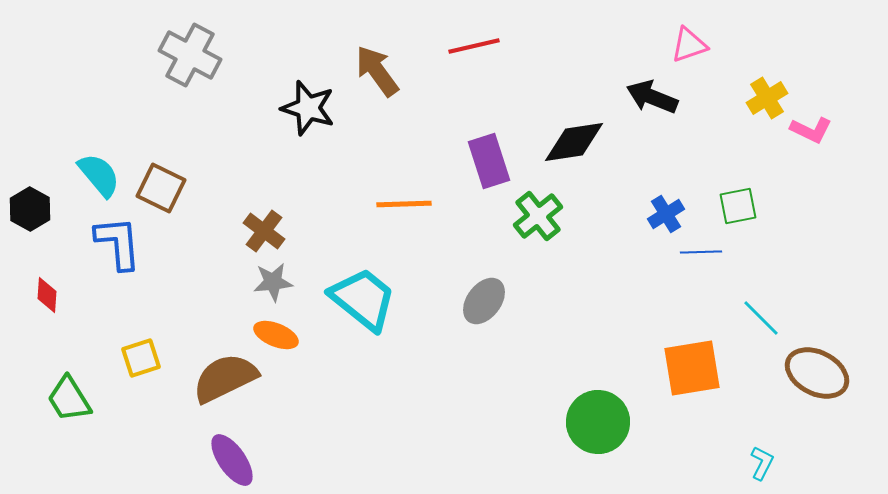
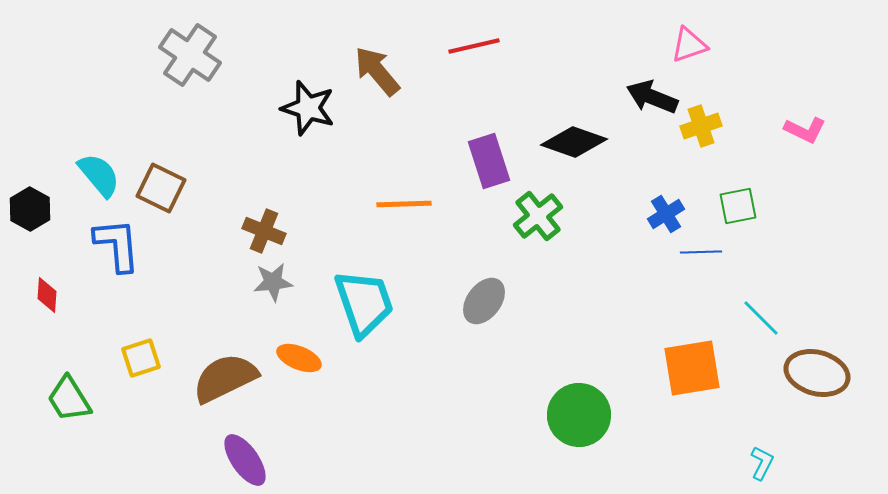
gray cross: rotated 6 degrees clockwise
brown arrow: rotated 4 degrees counterclockwise
yellow cross: moved 66 px left, 28 px down; rotated 12 degrees clockwise
pink L-shape: moved 6 px left
black diamond: rotated 28 degrees clockwise
brown cross: rotated 15 degrees counterclockwise
blue L-shape: moved 1 px left, 2 px down
cyan trapezoid: moved 1 px right, 4 px down; rotated 32 degrees clockwise
orange ellipse: moved 23 px right, 23 px down
brown ellipse: rotated 12 degrees counterclockwise
green circle: moved 19 px left, 7 px up
purple ellipse: moved 13 px right
